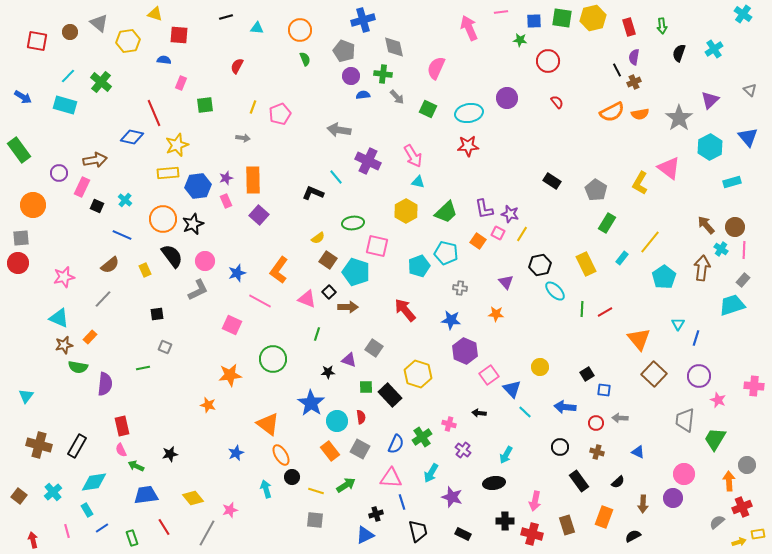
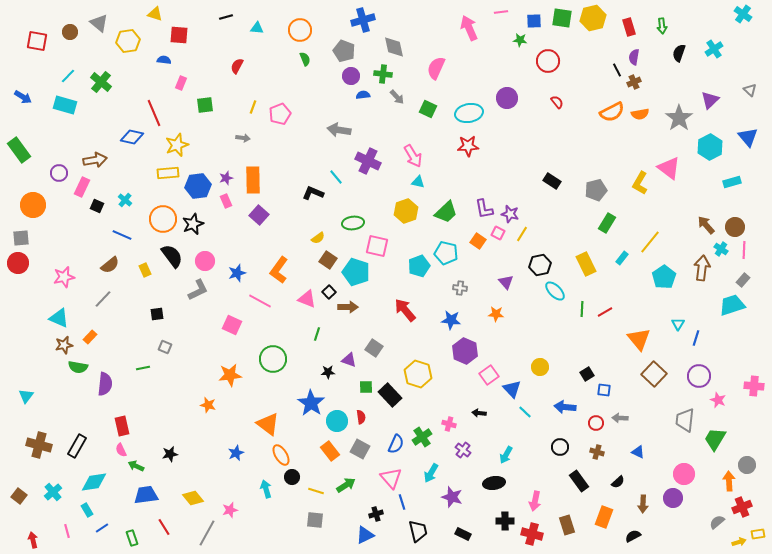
gray pentagon at (596, 190): rotated 25 degrees clockwise
yellow hexagon at (406, 211): rotated 10 degrees clockwise
pink triangle at (391, 478): rotated 45 degrees clockwise
